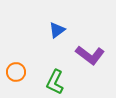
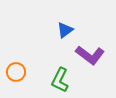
blue triangle: moved 8 px right
green L-shape: moved 5 px right, 2 px up
